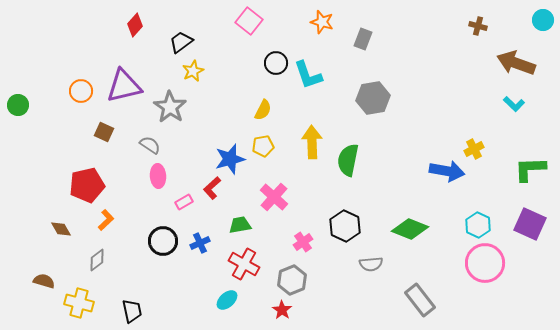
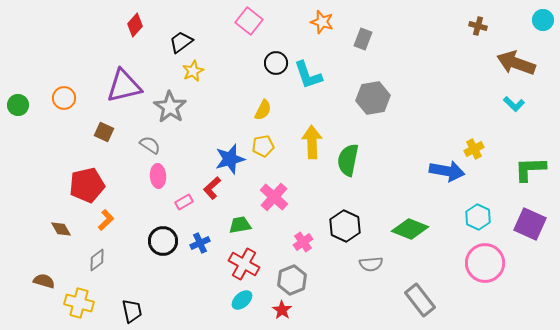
orange circle at (81, 91): moved 17 px left, 7 px down
cyan hexagon at (478, 225): moved 8 px up
cyan ellipse at (227, 300): moved 15 px right
